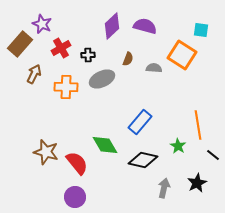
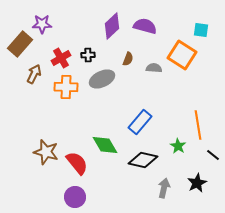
purple star: rotated 24 degrees counterclockwise
red cross: moved 10 px down
